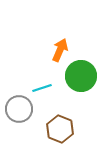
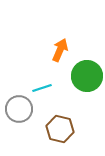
green circle: moved 6 px right
brown hexagon: rotated 8 degrees counterclockwise
